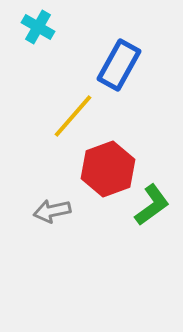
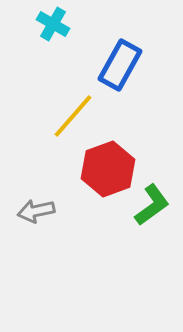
cyan cross: moved 15 px right, 3 px up
blue rectangle: moved 1 px right
gray arrow: moved 16 px left
